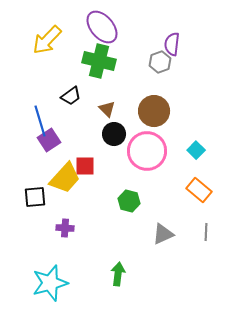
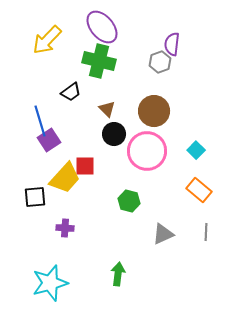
black trapezoid: moved 4 px up
